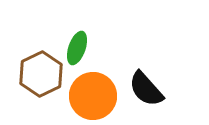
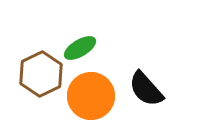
green ellipse: moved 3 px right; rotated 40 degrees clockwise
orange circle: moved 2 px left
